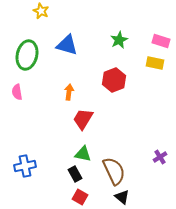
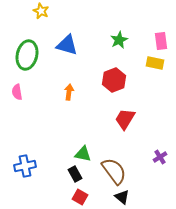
pink rectangle: rotated 66 degrees clockwise
red trapezoid: moved 42 px right
brown semicircle: rotated 12 degrees counterclockwise
